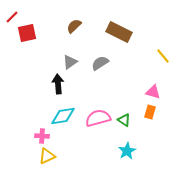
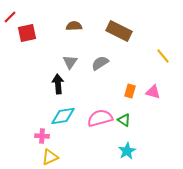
red line: moved 2 px left
brown semicircle: rotated 42 degrees clockwise
brown rectangle: moved 1 px up
gray triangle: rotated 21 degrees counterclockwise
orange rectangle: moved 20 px left, 21 px up
pink semicircle: moved 2 px right
yellow triangle: moved 3 px right, 1 px down
